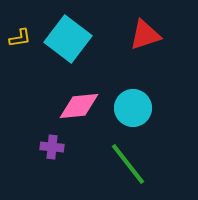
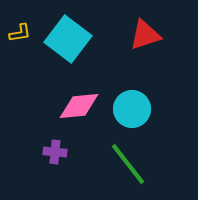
yellow L-shape: moved 5 px up
cyan circle: moved 1 px left, 1 px down
purple cross: moved 3 px right, 5 px down
